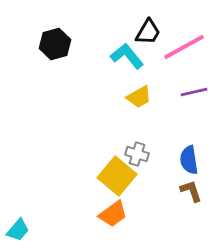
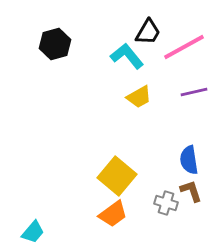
gray cross: moved 29 px right, 49 px down
cyan trapezoid: moved 15 px right, 2 px down
